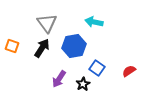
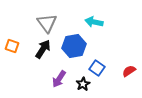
black arrow: moved 1 px right, 1 px down
